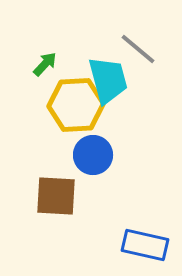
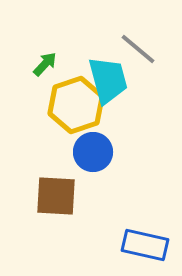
yellow hexagon: rotated 16 degrees counterclockwise
blue circle: moved 3 px up
